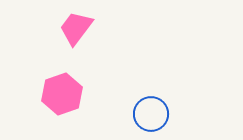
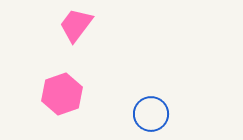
pink trapezoid: moved 3 px up
